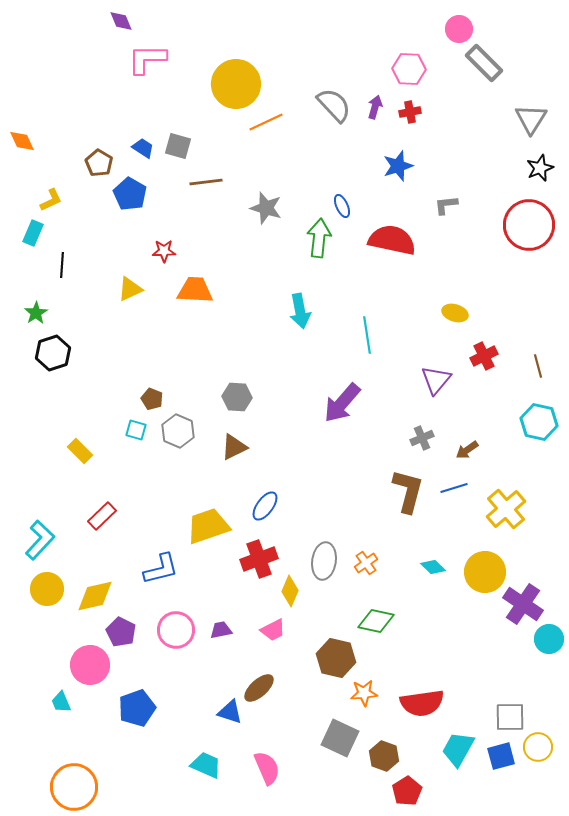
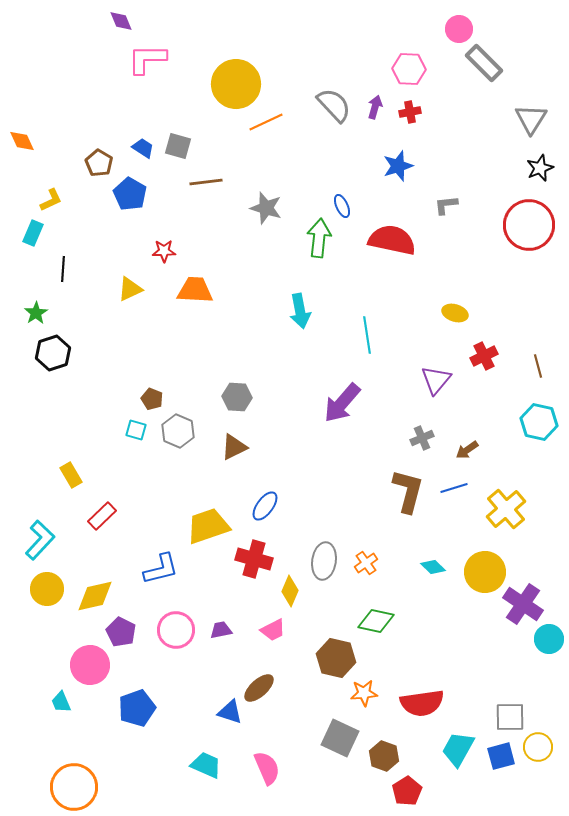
black line at (62, 265): moved 1 px right, 4 px down
yellow rectangle at (80, 451): moved 9 px left, 24 px down; rotated 15 degrees clockwise
red cross at (259, 559): moved 5 px left; rotated 36 degrees clockwise
